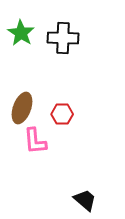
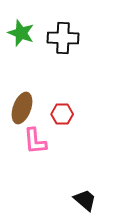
green star: rotated 12 degrees counterclockwise
